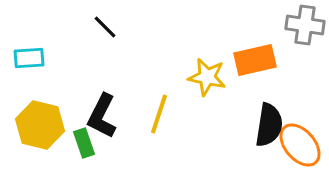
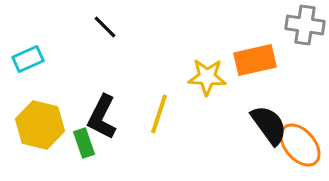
cyan rectangle: moved 1 px left, 1 px down; rotated 20 degrees counterclockwise
yellow star: rotated 9 degrees counterclockwise
black L-shape: moved 1 px down
black semicircle: rotated 45 degrees counterclockwise
